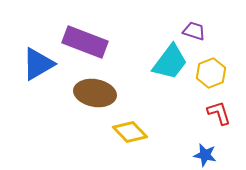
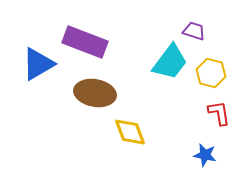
yellow hexagon: rotated 24 degrees counterclockwise
red L-shape: rotated 8 degrees clockwise
yellow diamond: rotated 24 degrees clockwise
